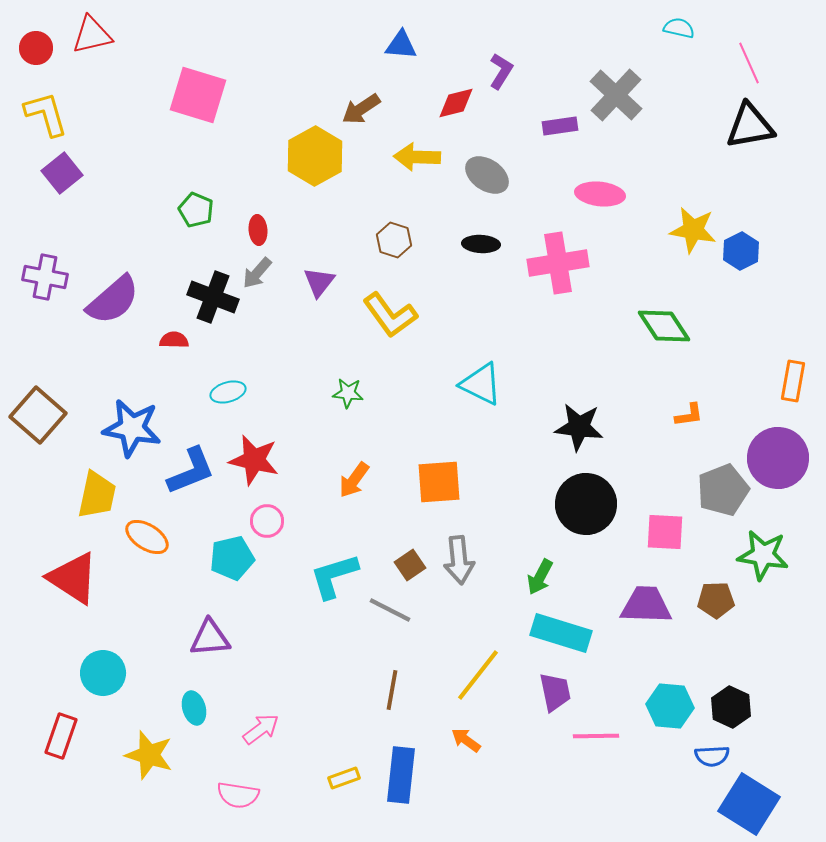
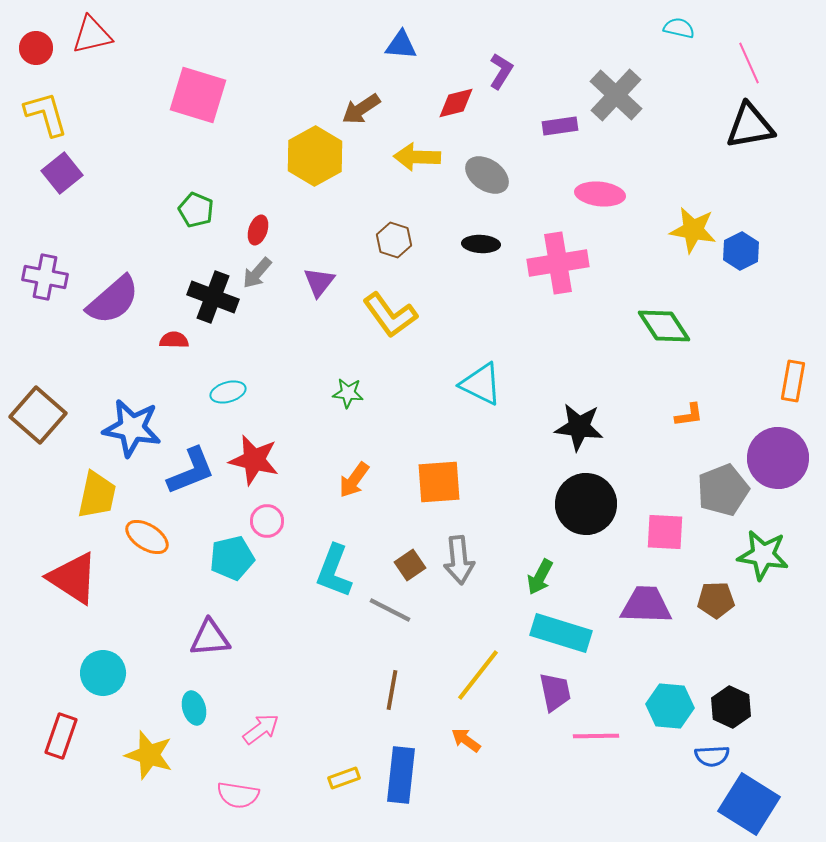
red ellipse at (258, 230): rotated 24 degrees clockwise
cyan L-shape at (334, 576): moved 5 px up; rotated 52 degrees counterclockwise
